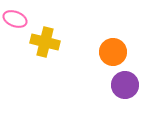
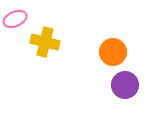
pink ellipse: rotated 45 degrees counterclockwise
